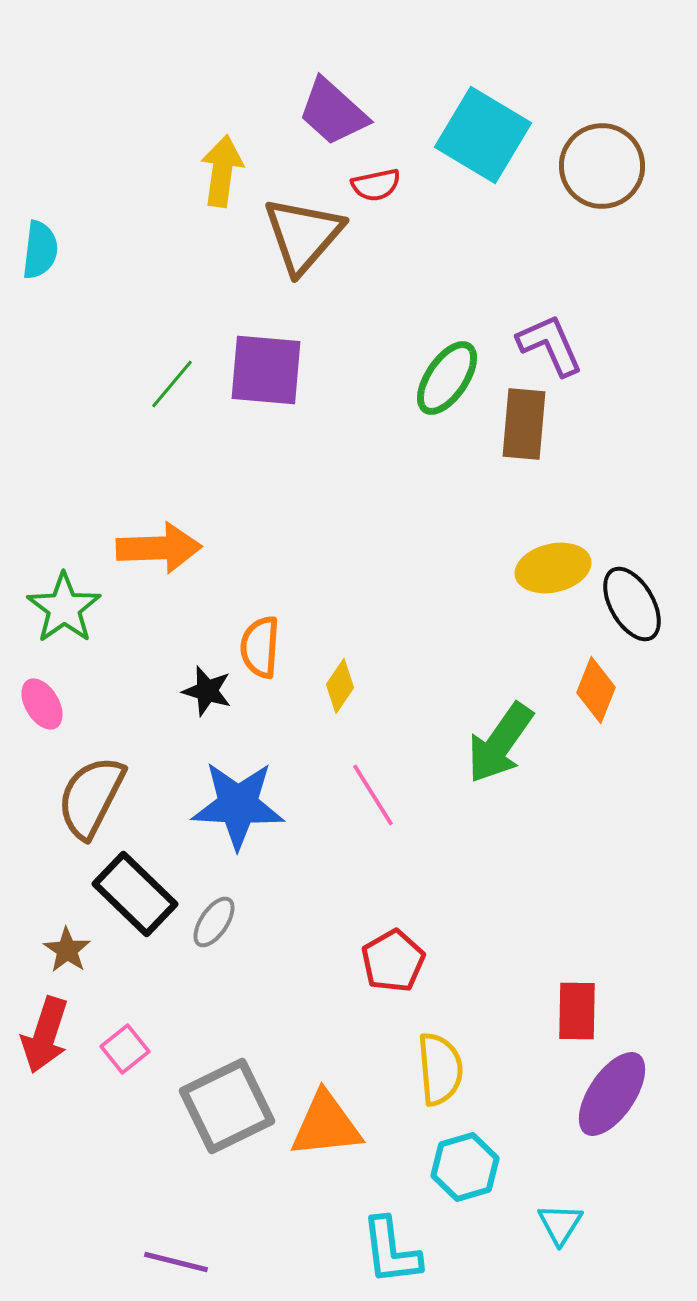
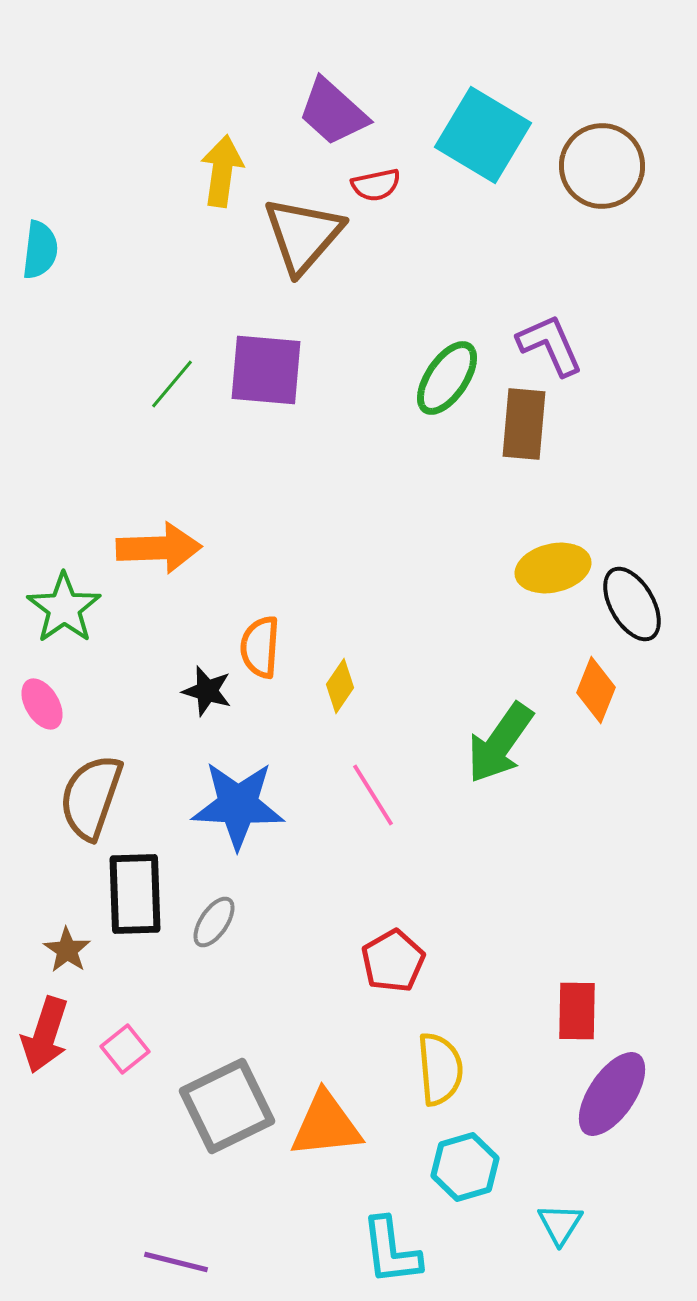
brown semicircle: rotated 8 degrees counterclockwise
black rectangle: rotated 44 degrees clockwise
